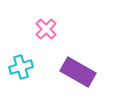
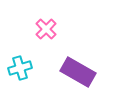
cyan cross: moved 1 px left, 1 px down
